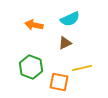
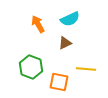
orange arrow: moved 4 px right, 1 px up; rotated 48 degrees clockwise
yellow line: moved 4 px right, 1 px down; rotated 18 degrees clockwise
